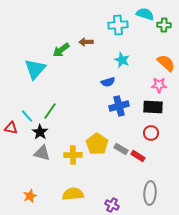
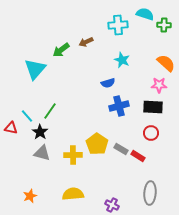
brown arrow: rotated 24 degrees counterclockwise
blue semicircle: moved 1 px down
